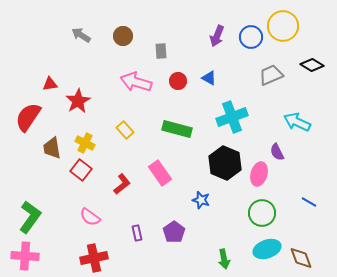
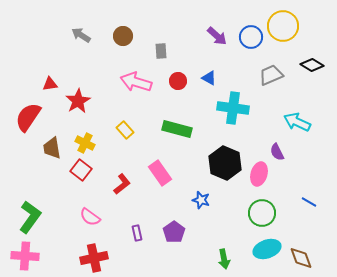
purple arrow: rotated 70 degrees counterclockwise
cyan cross: moved 1 px right, 9 px up; rotated 28 degrees clockwise
